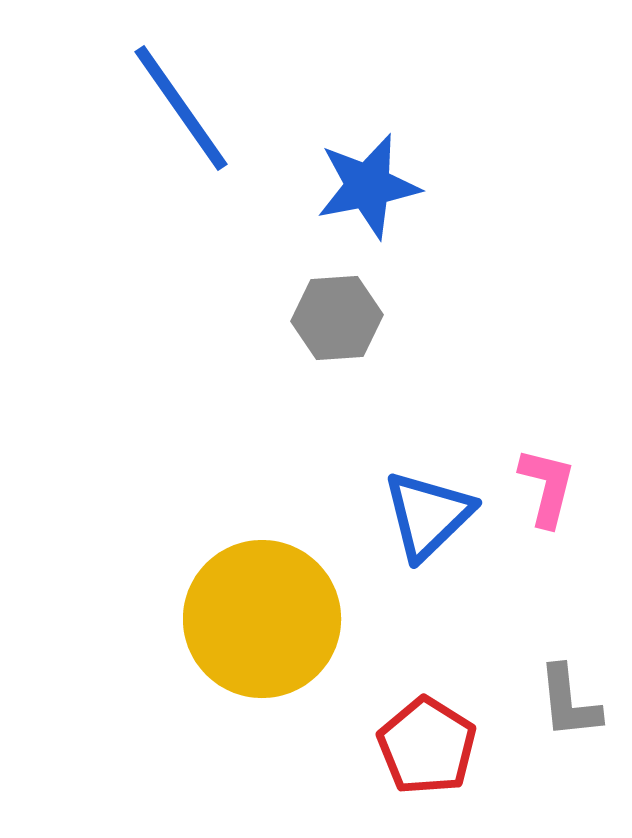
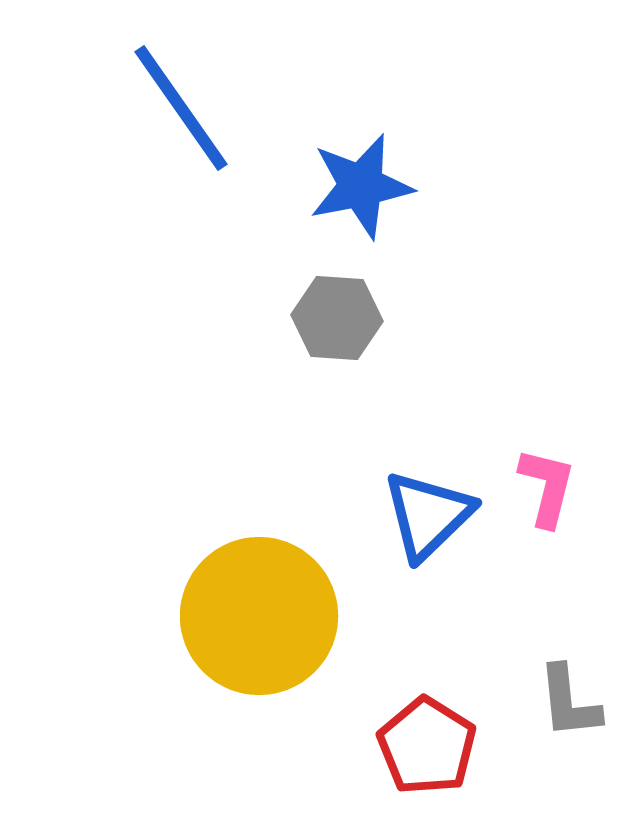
blue star: moved 7 px left
gray hexagon: rotated 8 degrees clockwise
yellow circle: moved 3 px left, 3 px up
